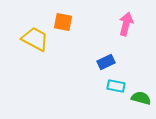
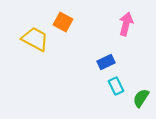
orange square: rotated 18 degrees clockwise
cyan rectangle: rotated 54 degrees clockwise
green semicircle: rotated 72 degrees counterclockwise
